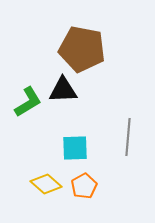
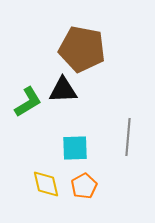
yellow diamond: rotated 36 degrees clockwise
